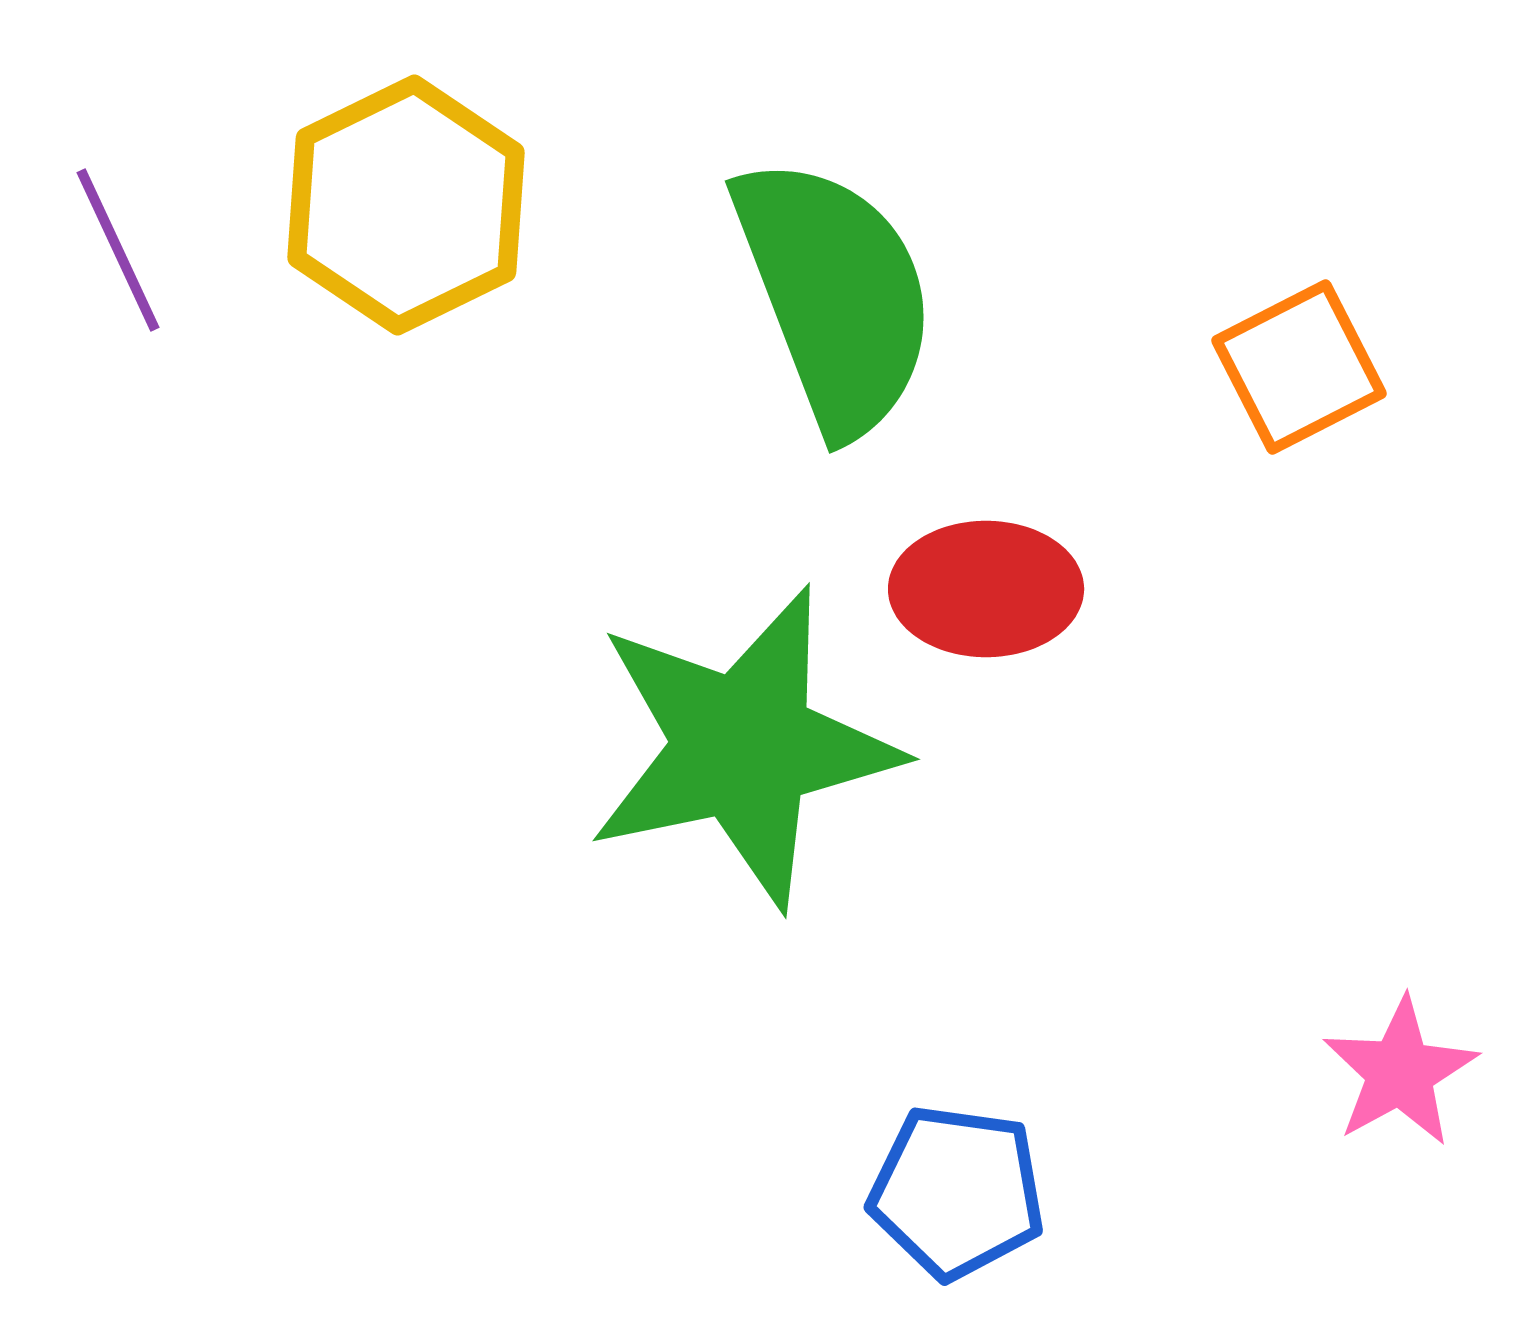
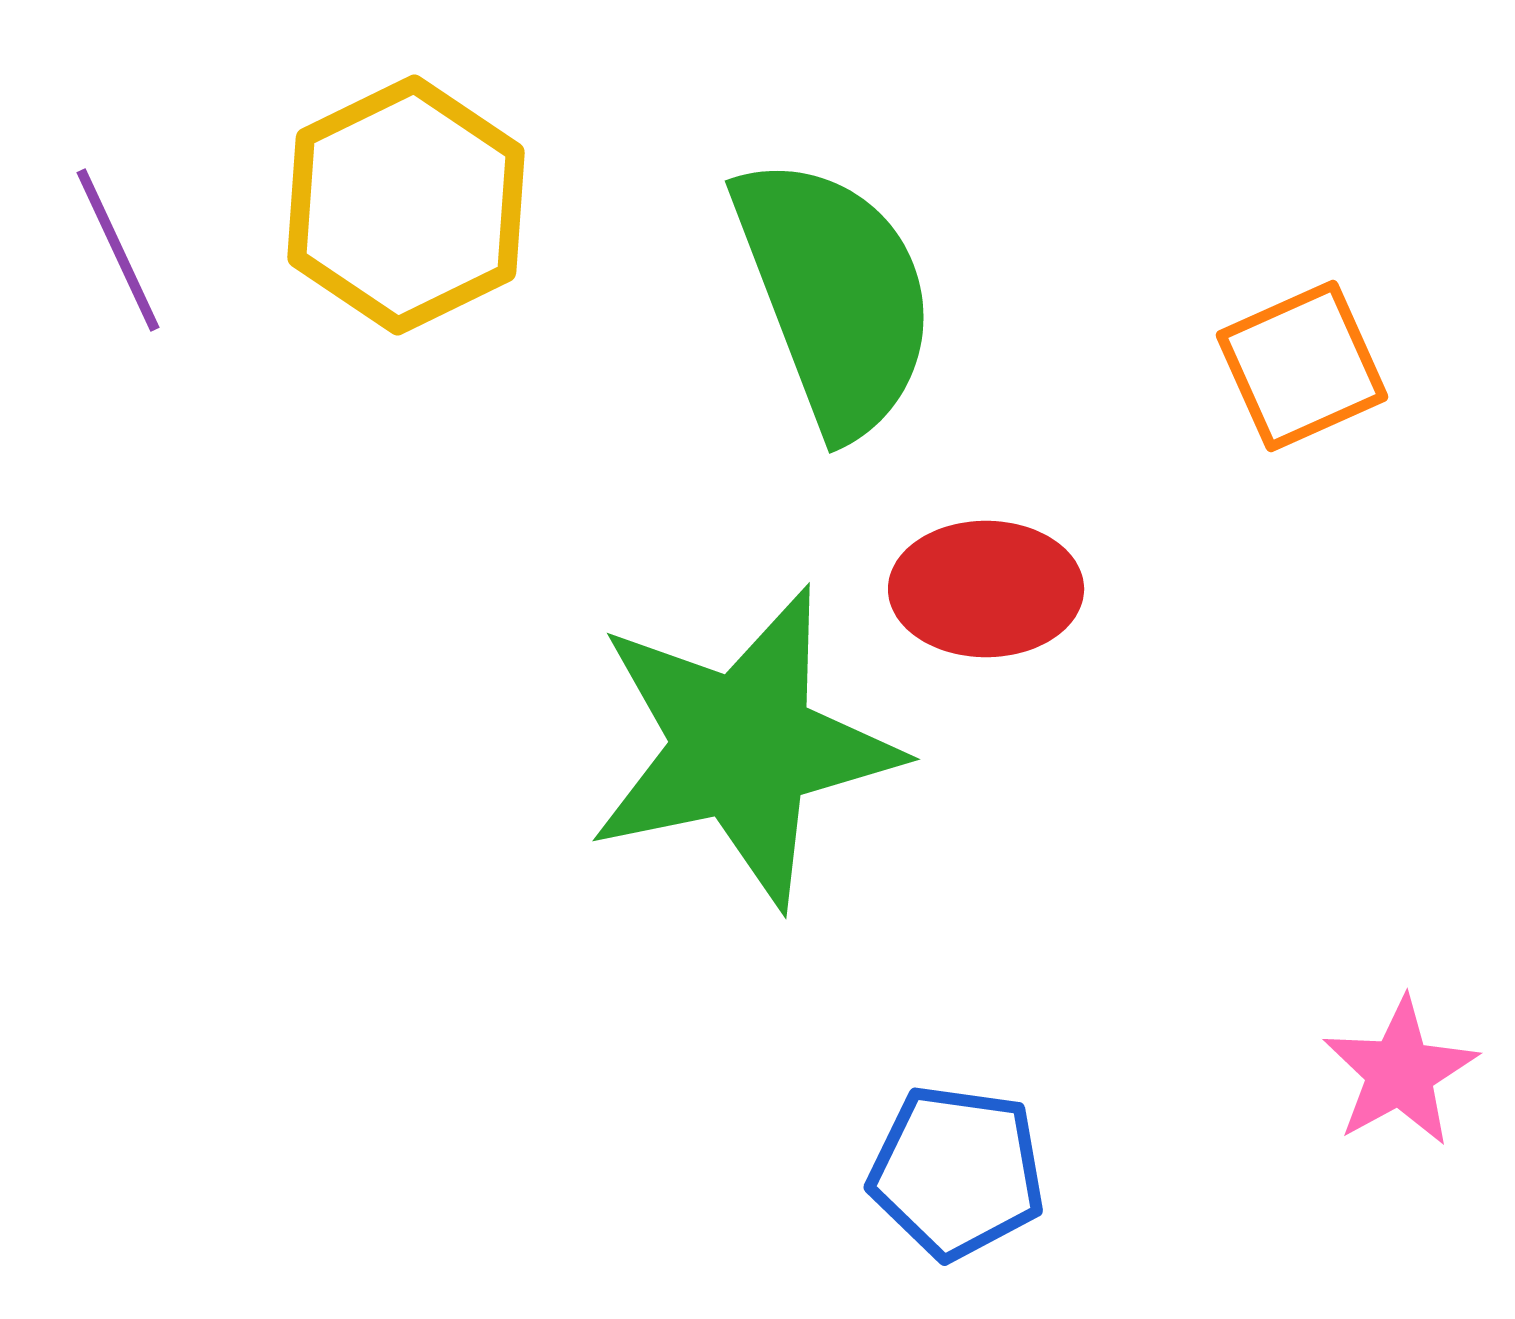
orange square: moved 3 px right, 1 px up; rotated 3 degrees clockwise
blue pentagon: moved 20 px up
